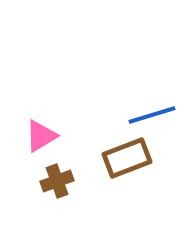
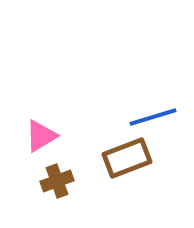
blue line: moved 1 px right, 2 px down
